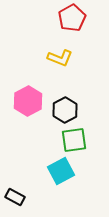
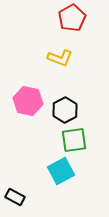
pink hexagon: rotated 20 degrees counterclockwise
